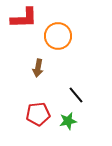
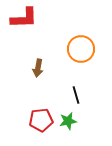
orange circle: moved 23 px right, 13 px down
black line: rotated 24 degrees clockwise
red pentagon: moved 3 px right, 6 px down
